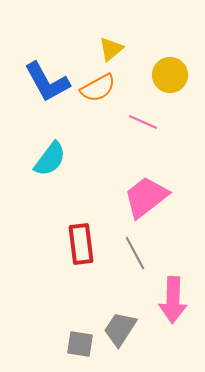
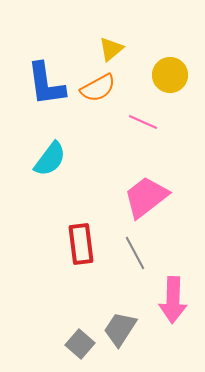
blue L-shape: moved 1 px left, 2 px down; rotated 21 degrees clockwise
gray square: rotated 32 degrees clockwise
